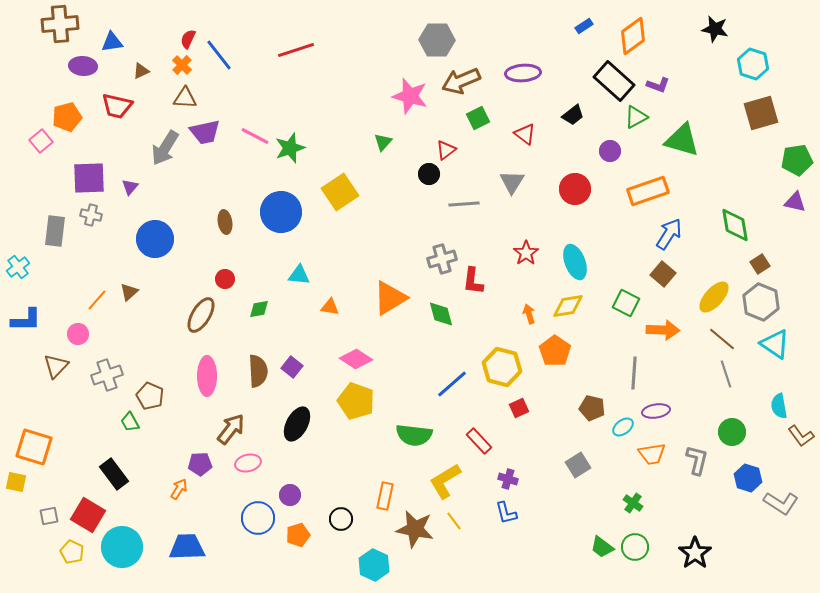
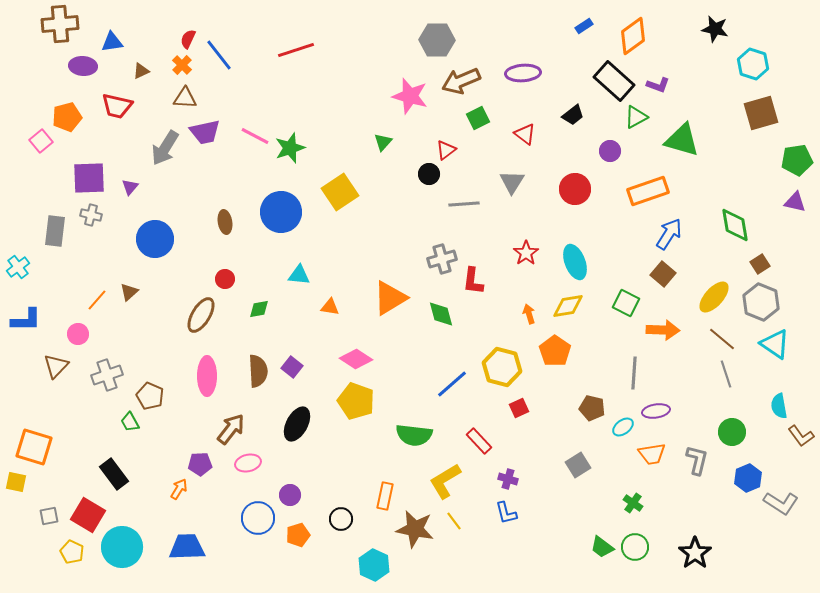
blue hexagon at (748, 478): rotated 20 degrees clockwise
